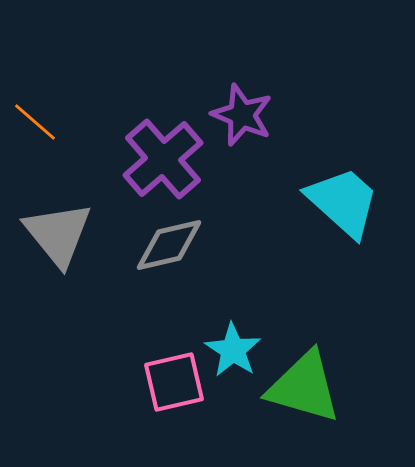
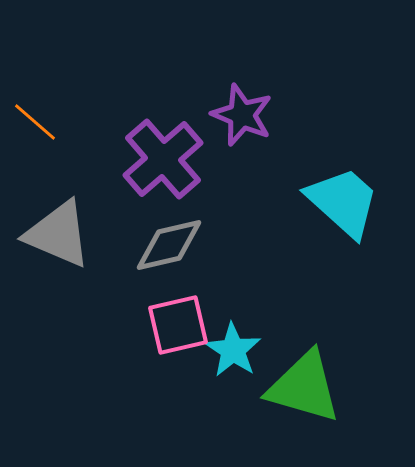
gray triangle: rotated 28 degrees counterclockwise
pink square: moved 4 px right, 57 px up
